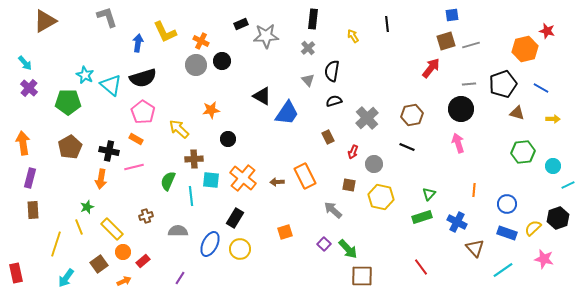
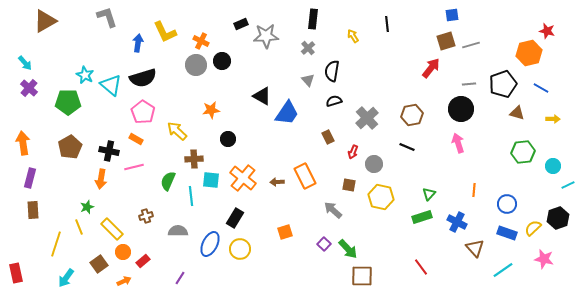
orange hexagon at (525, 49): moved 4 px right, 4 px down
yellow arrow at (179, 129): moved 2 px left, 2 px down
